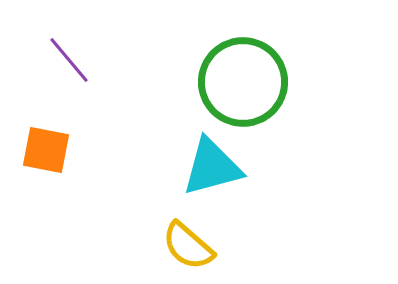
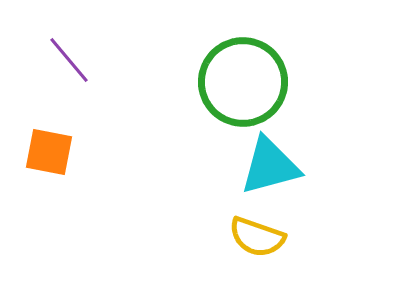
orange square: moved 3 px right, 2 px down
cyan triangle: moved 58 px right, 1 px up
yellow semicircle: moved 69 px right, 9 px up; rotated 22 degrees counterclockwise
